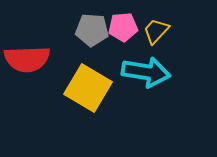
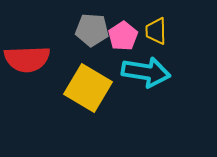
pink pentagon: moved 9 px down; rotated 28 degrees counterclockwise
yellow trapezoid: rotated 44 degrees counterclockwise
